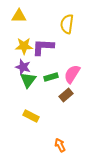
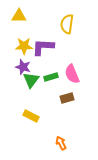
pink semicircle: rotated 54 degrees counterclockwise
green triangle: moved 3 px right
brown rectangle: moved 1 px right, 3 px down; rotated 24 degrees clockwise
orange arrow: moved 1 px right, 2 px up
